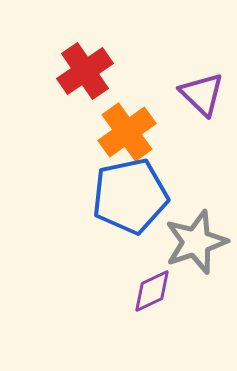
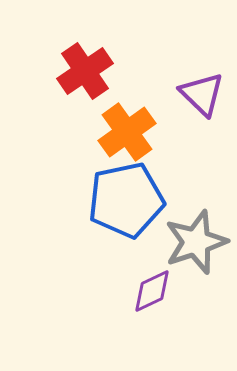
blue pentagon: moved 4 px left, 4 px down
